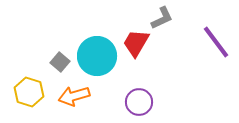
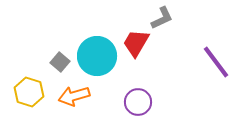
purple line: moved 20 px down
purple circle: moved 1 px left
